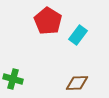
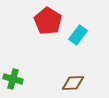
brown diamond: moved 4 px left
